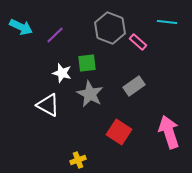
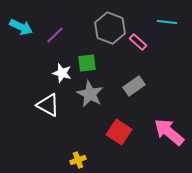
pink arrow: rotated 32 degrees counterclockwise
